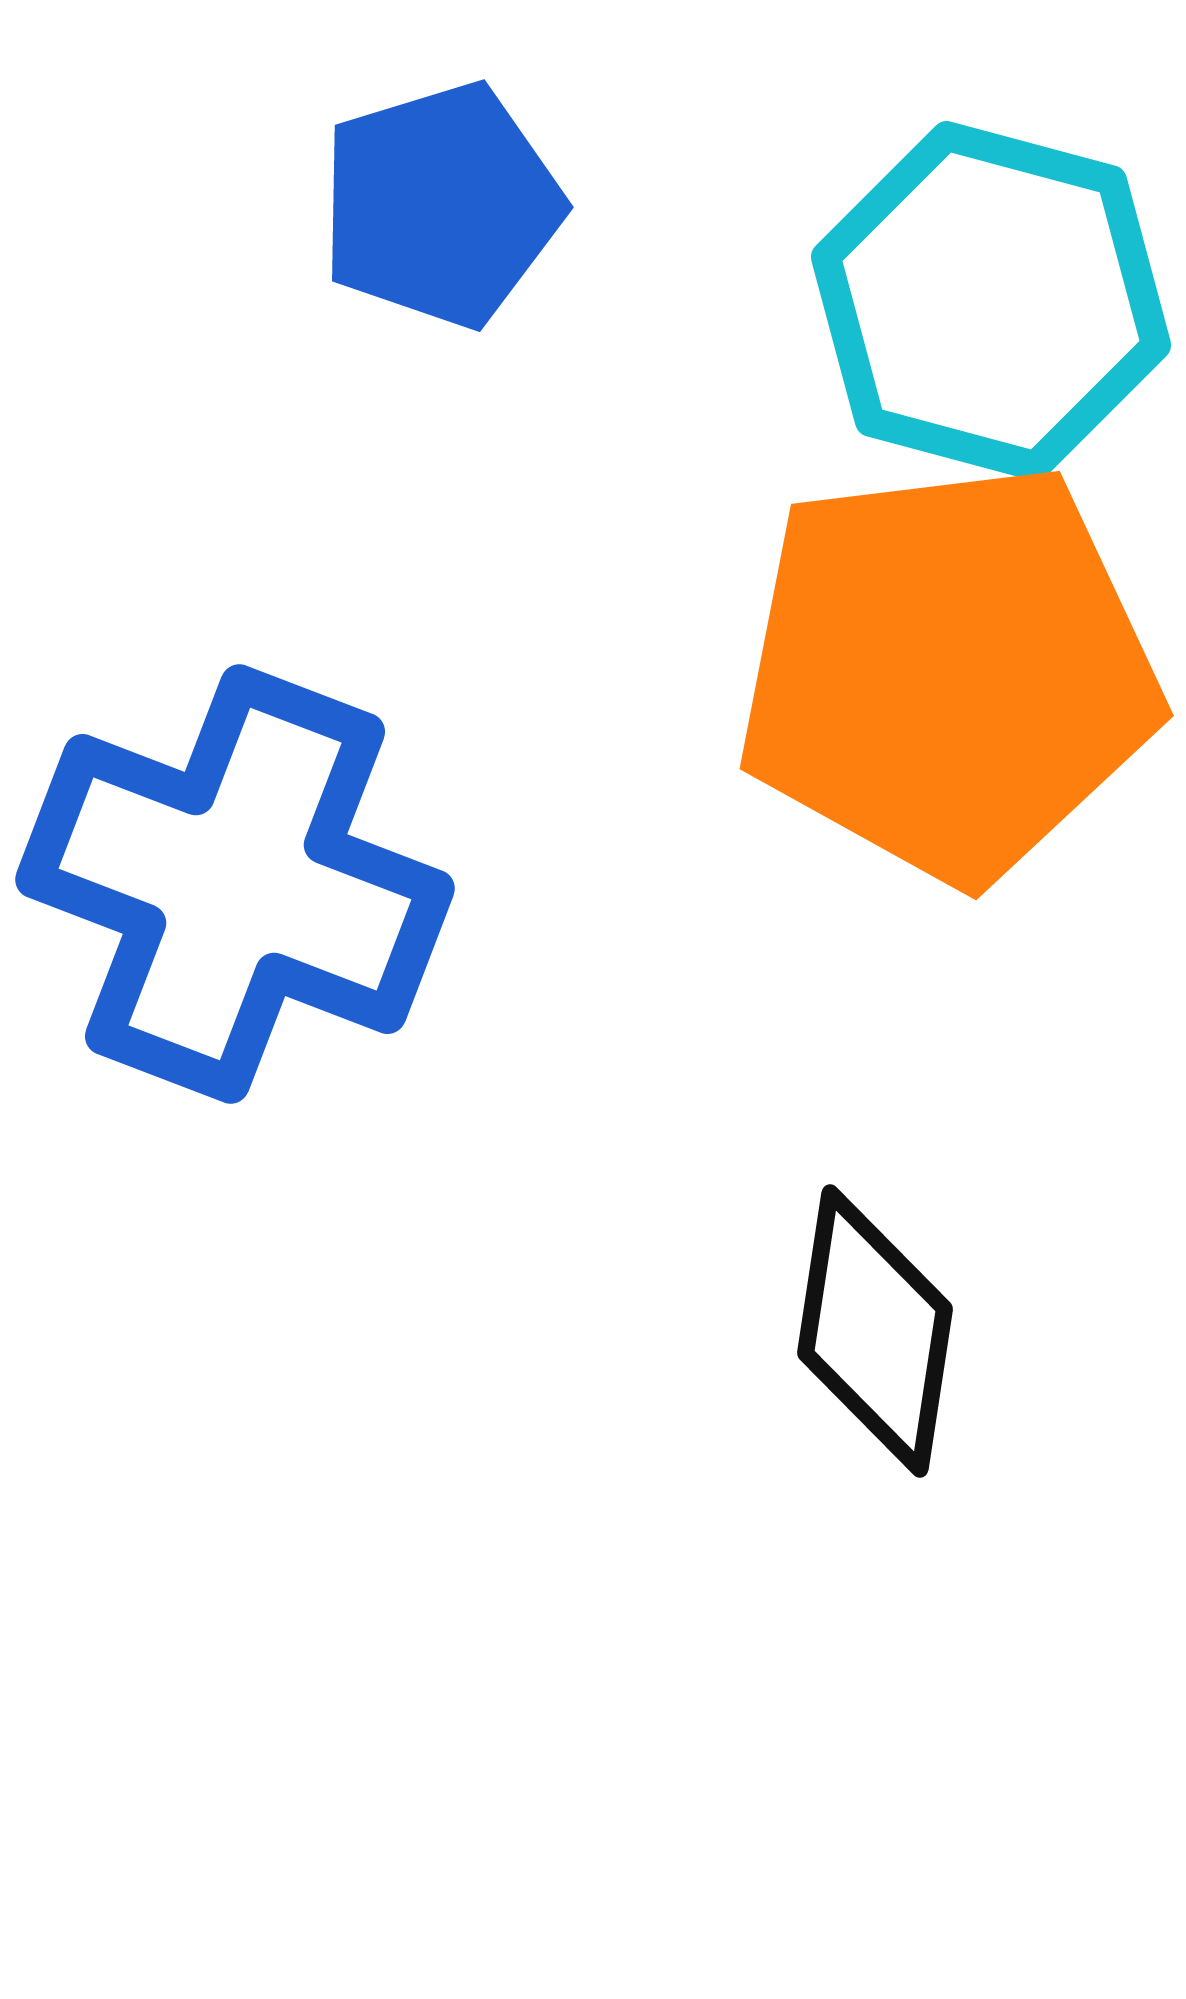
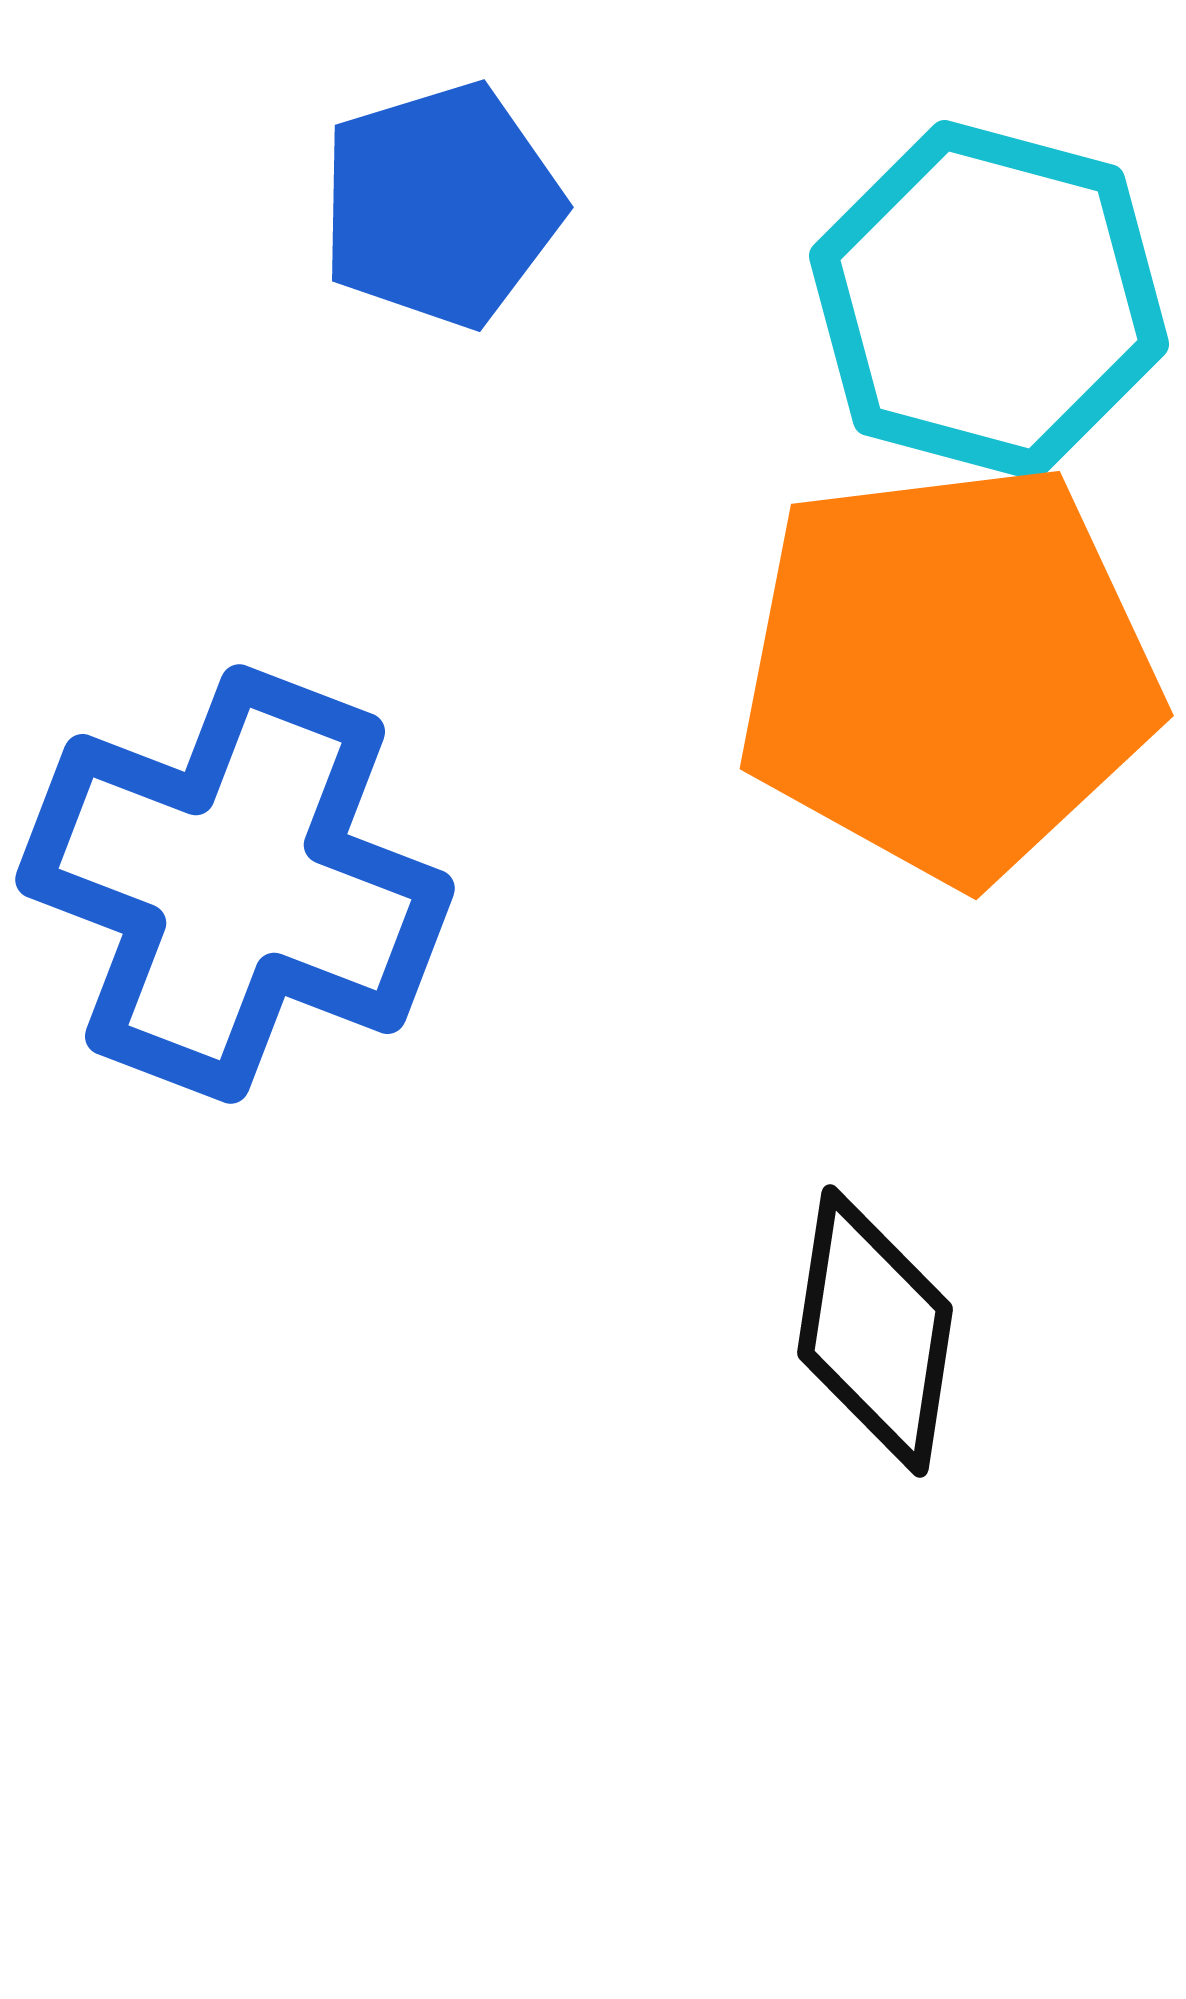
cyan hexagon: moved 2 px left, 1 px up
